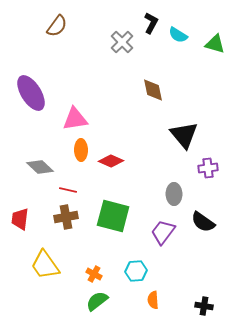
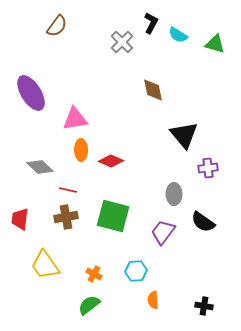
green semicircle: moved 8 px left, 4 px down
